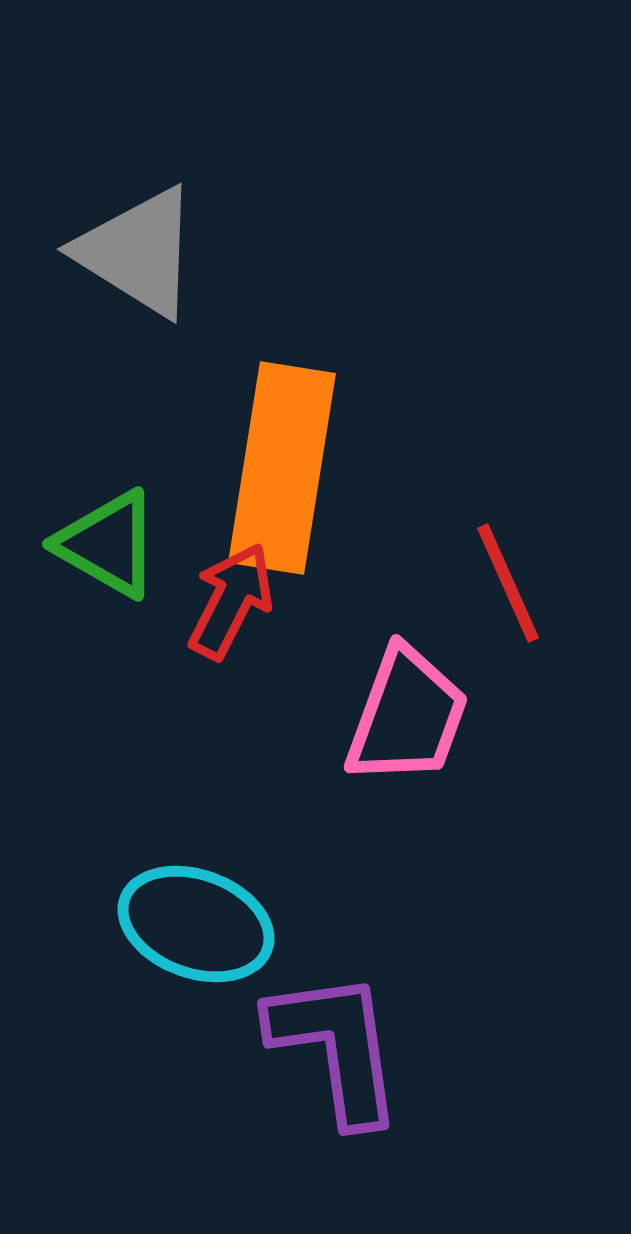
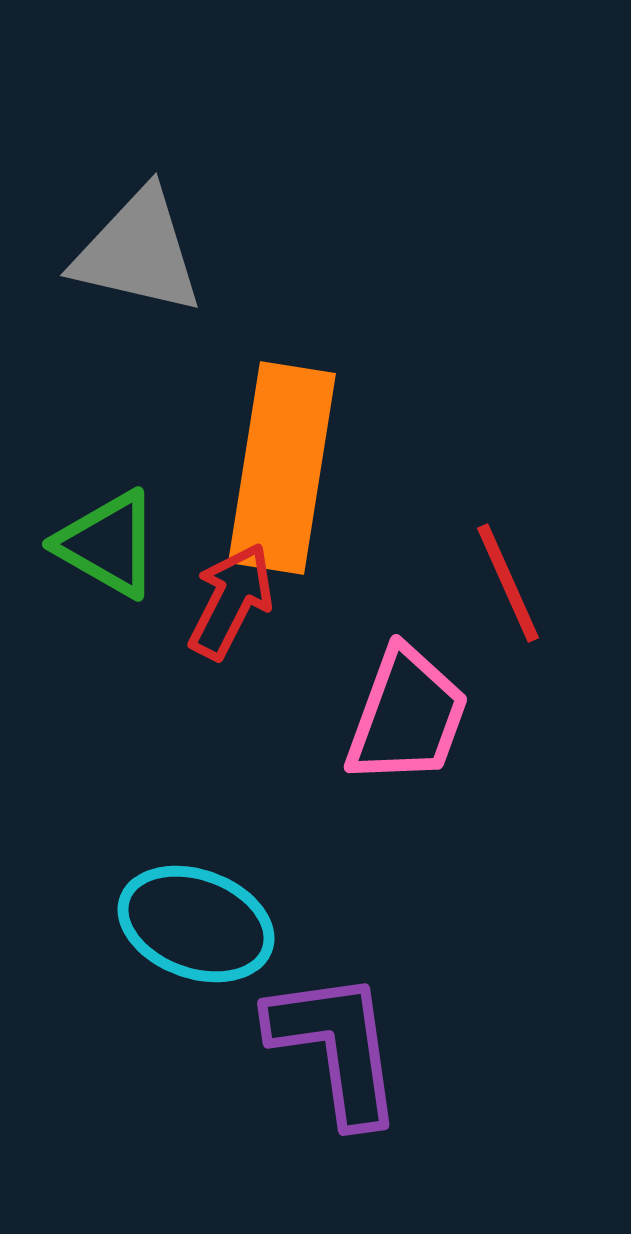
gray triangle: rotated 19 degrees counterclockwise
